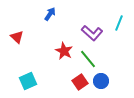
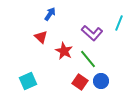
red triangle: moved 24 px right
red square: rotated 21 degrees counterclockwise
